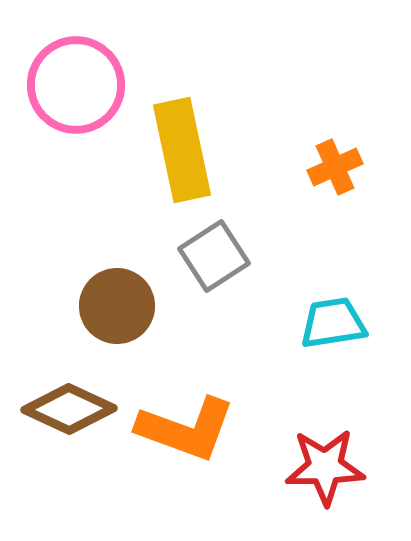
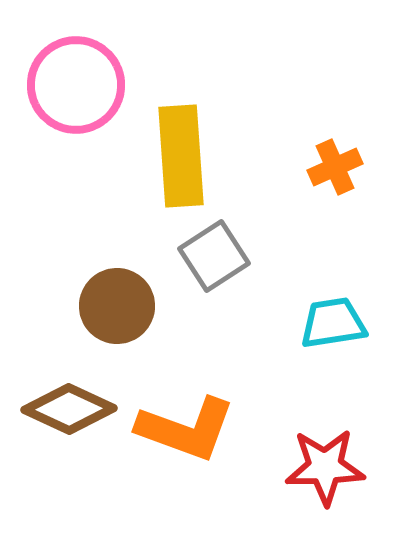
yellow rectangle: moved 1 px left, 6 px down; rotated 8 degrees clockwise
